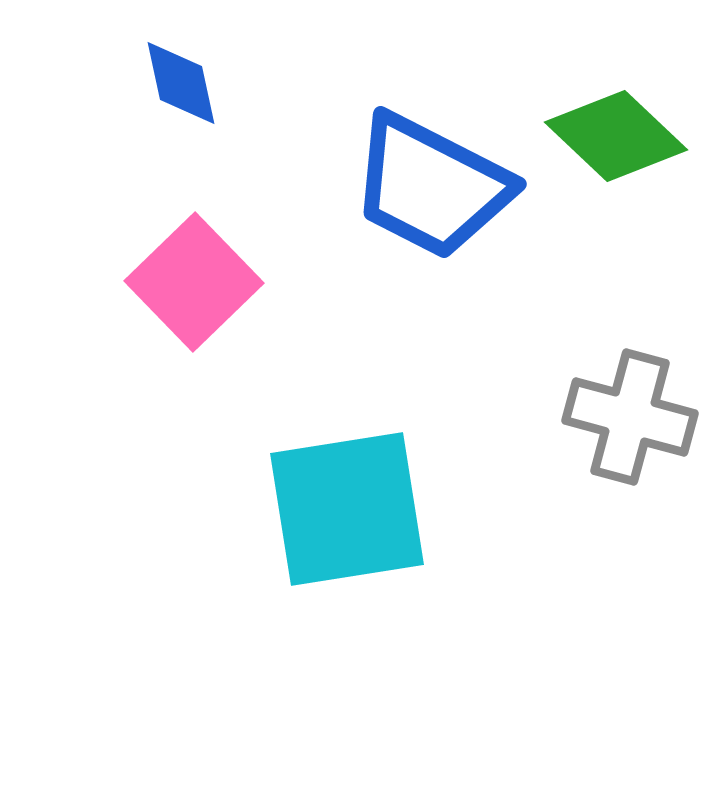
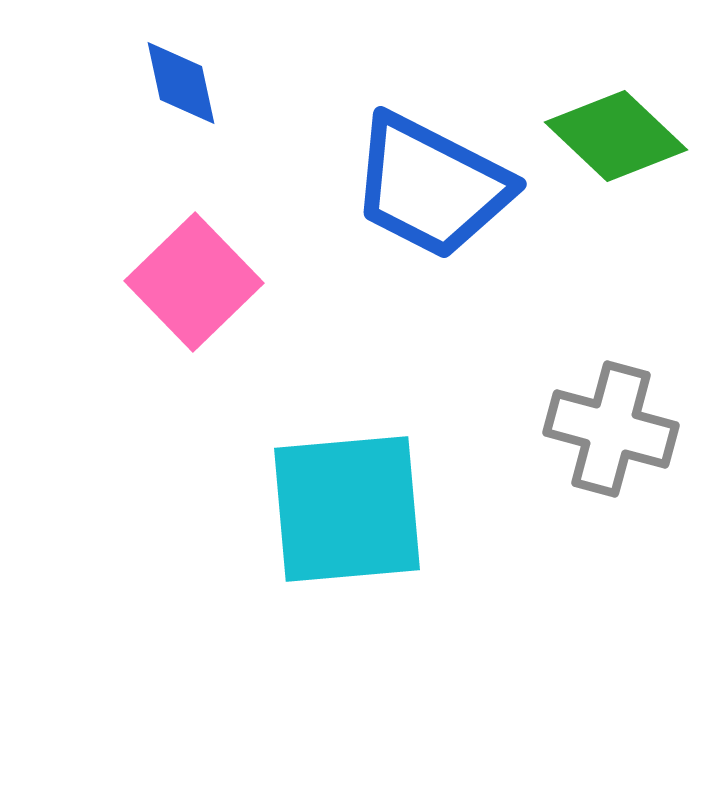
gray cross: moved 19 px left, 12 px down
cyan square: rotated 4 degrees clockwise
